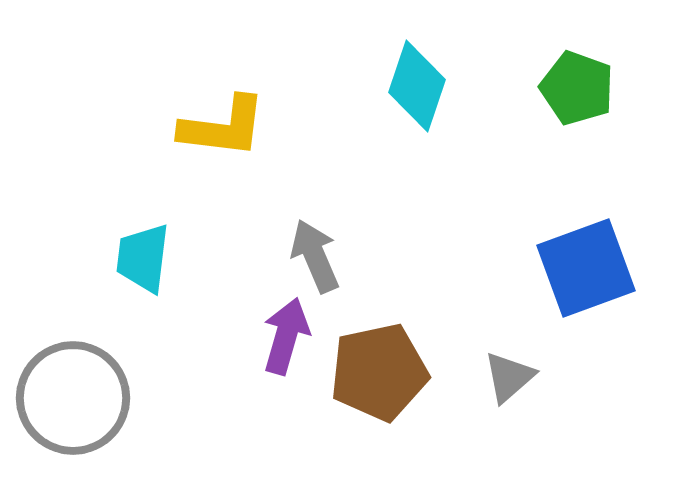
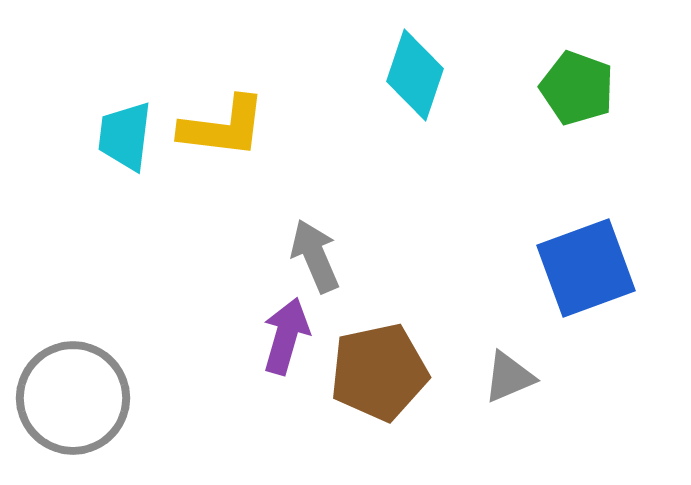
cyan diamond: moved 2 px left, 11 px up
cyan trapezoid: moved 18 px left, 122 px up
gray triangle: rotated 18 degrees clockwise
